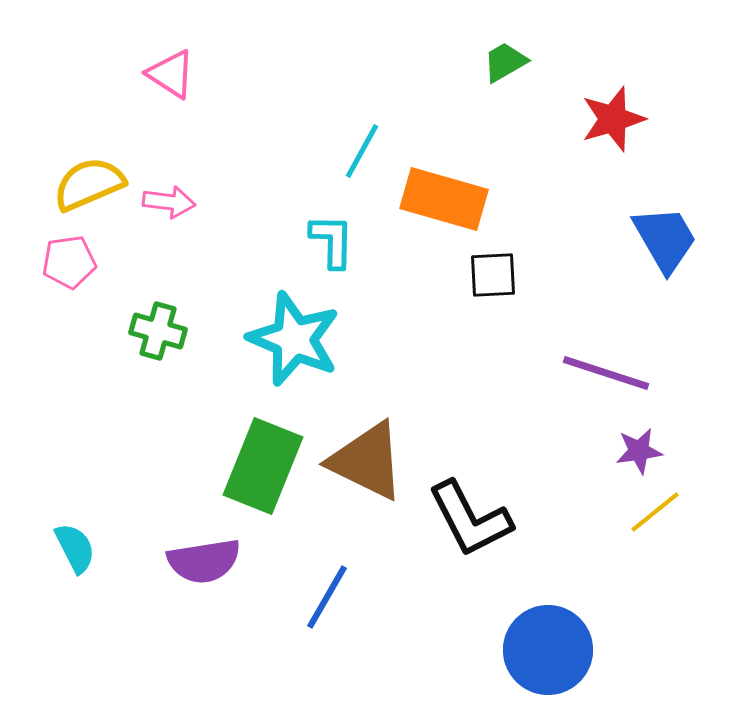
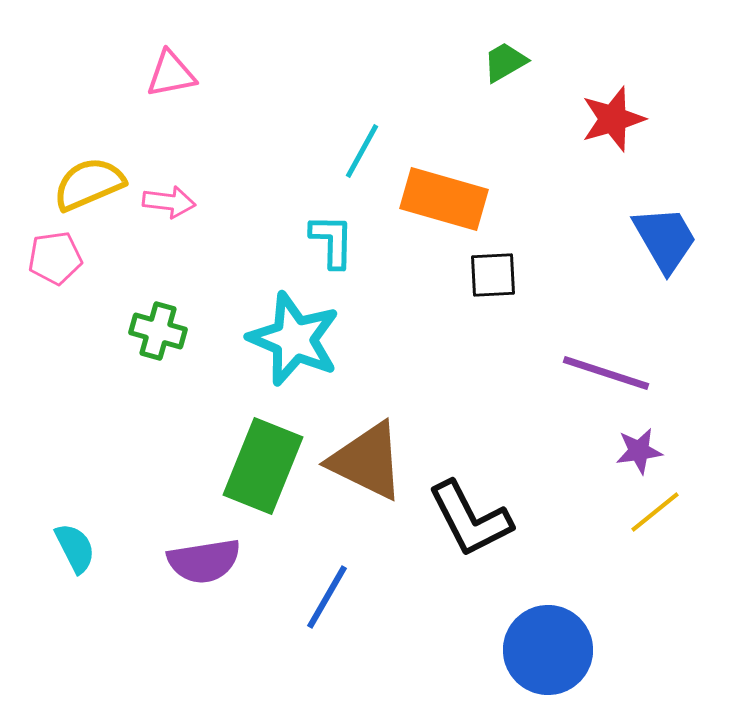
pink triangle: rotated 44 degrees counterclockwise
pink pentagon: moved 14 px left, 4 px up
